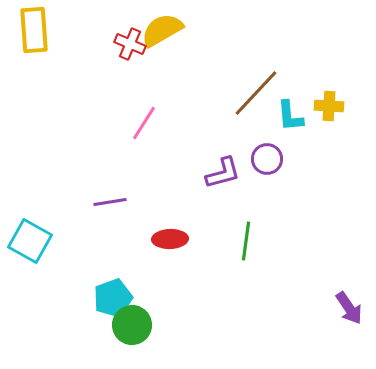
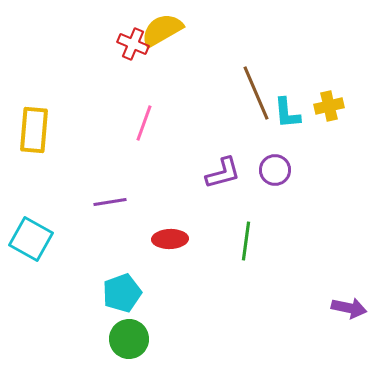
yellow rectangle: moved 100 px down; rotated 9 degrees clockwise
red cross: moved 3 px right
brown line: rotated 66 degrees counterclockwise
yellow cross: rotated 16 degrees counterclockwise
cyan L-shape: moved 3 px left, 3 px up
pink line: rotated 12 degrees counterclockwise
purple circle: moved 8 px right, 11 px down
cyan square: moved 1 px right, 2 px up
cyan pentagon: moved 9 px right, 5 px up
purple arrow: rotated 44 degrees counterclockwise
green circle: moved 3 px left, 14 px down
